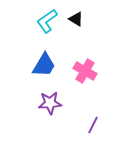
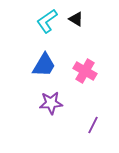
purple star: moved 1 px right
